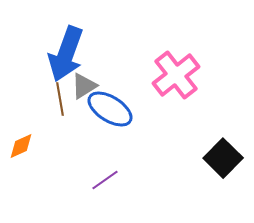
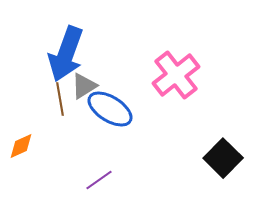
purple line: moved 6 px left
